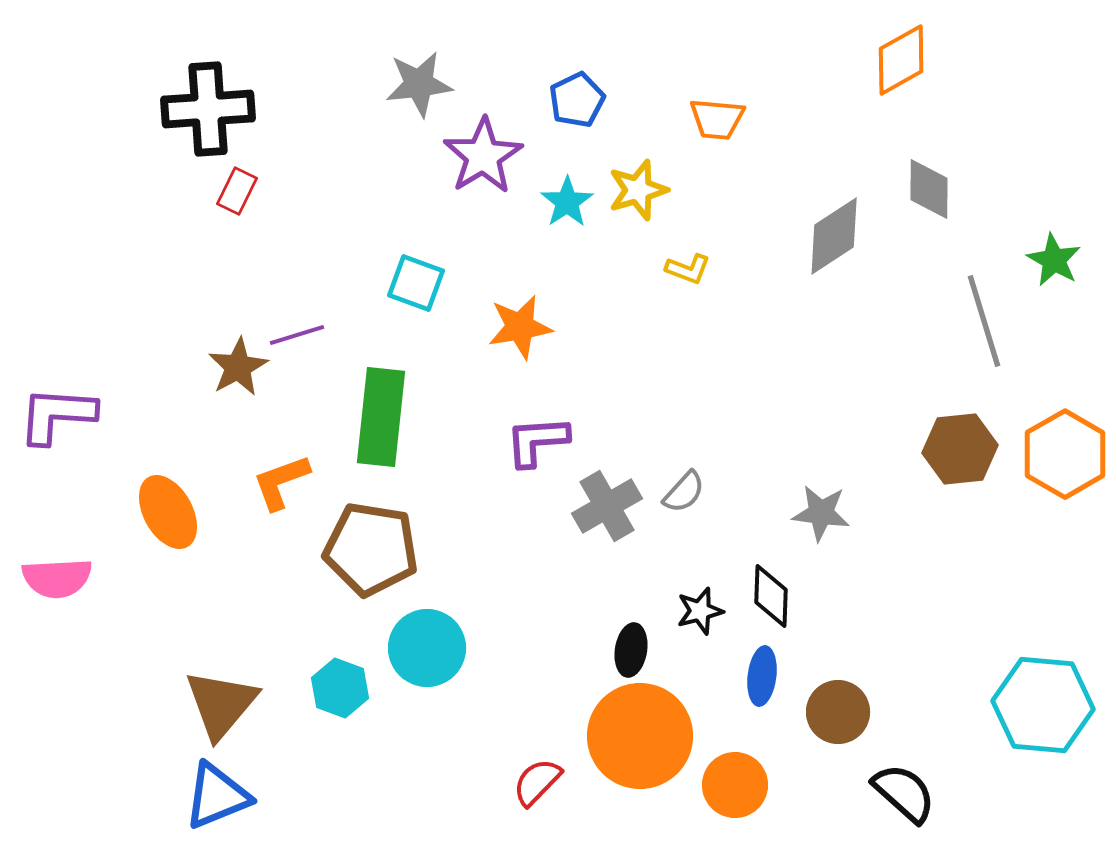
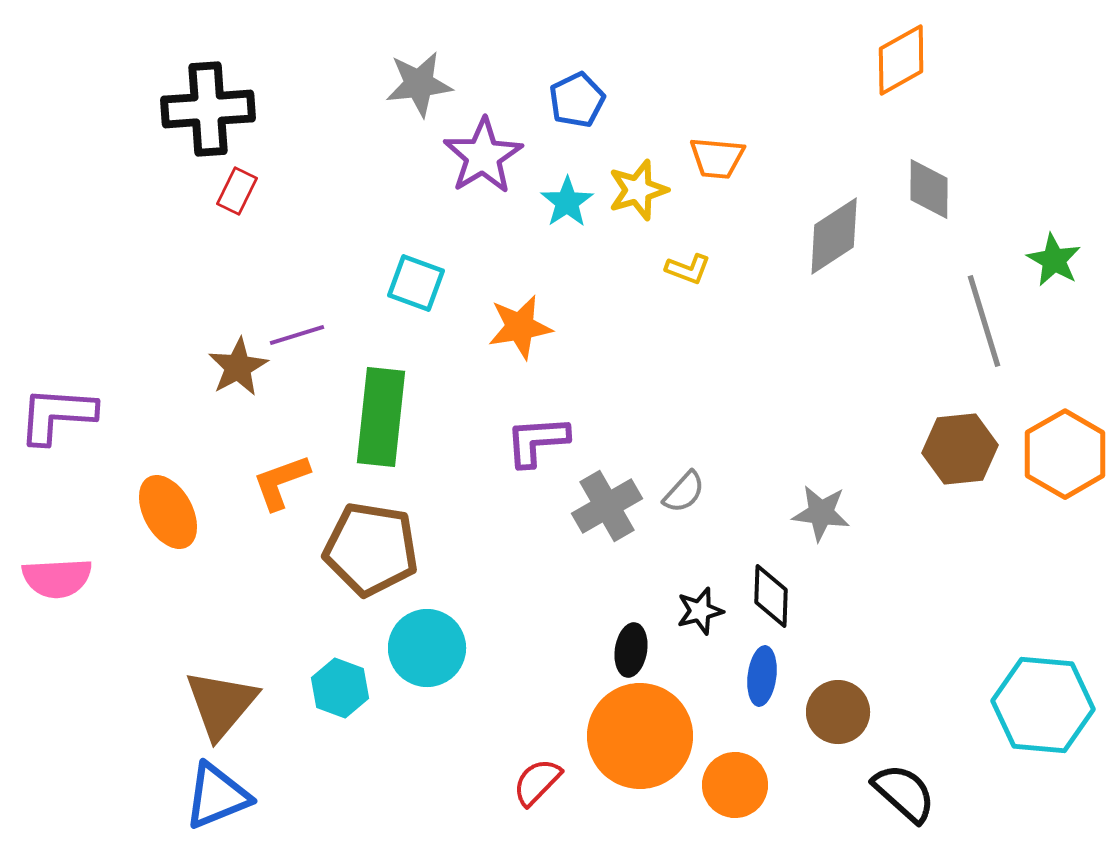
orange trapezoid at (717, 119): moved 39 px down
